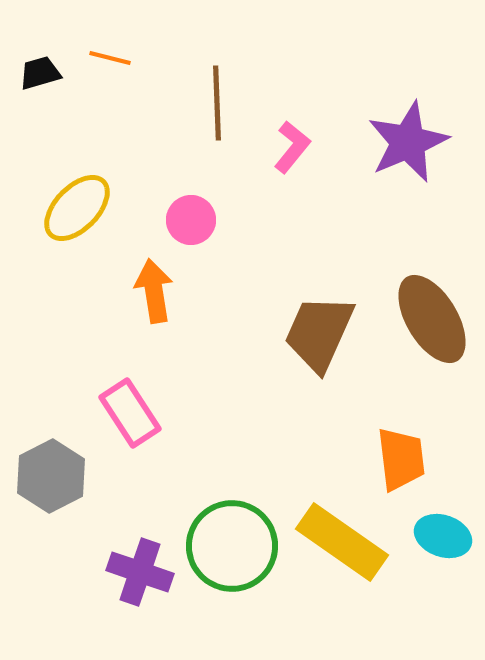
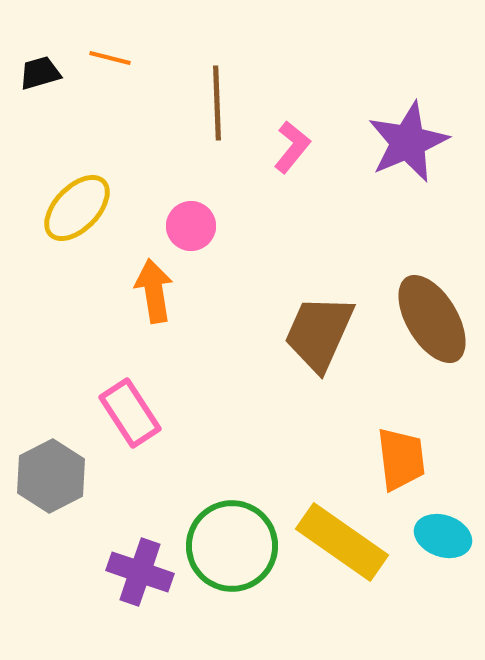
pink circle: moved 6 px down
